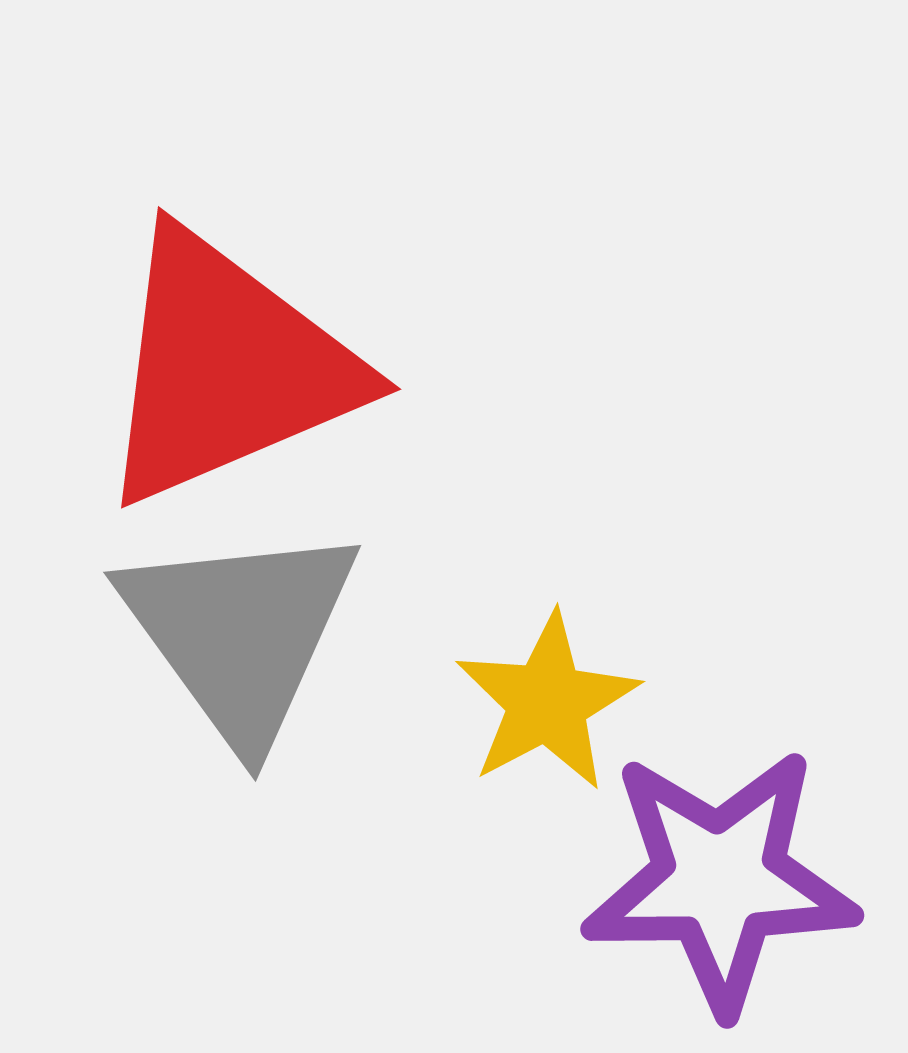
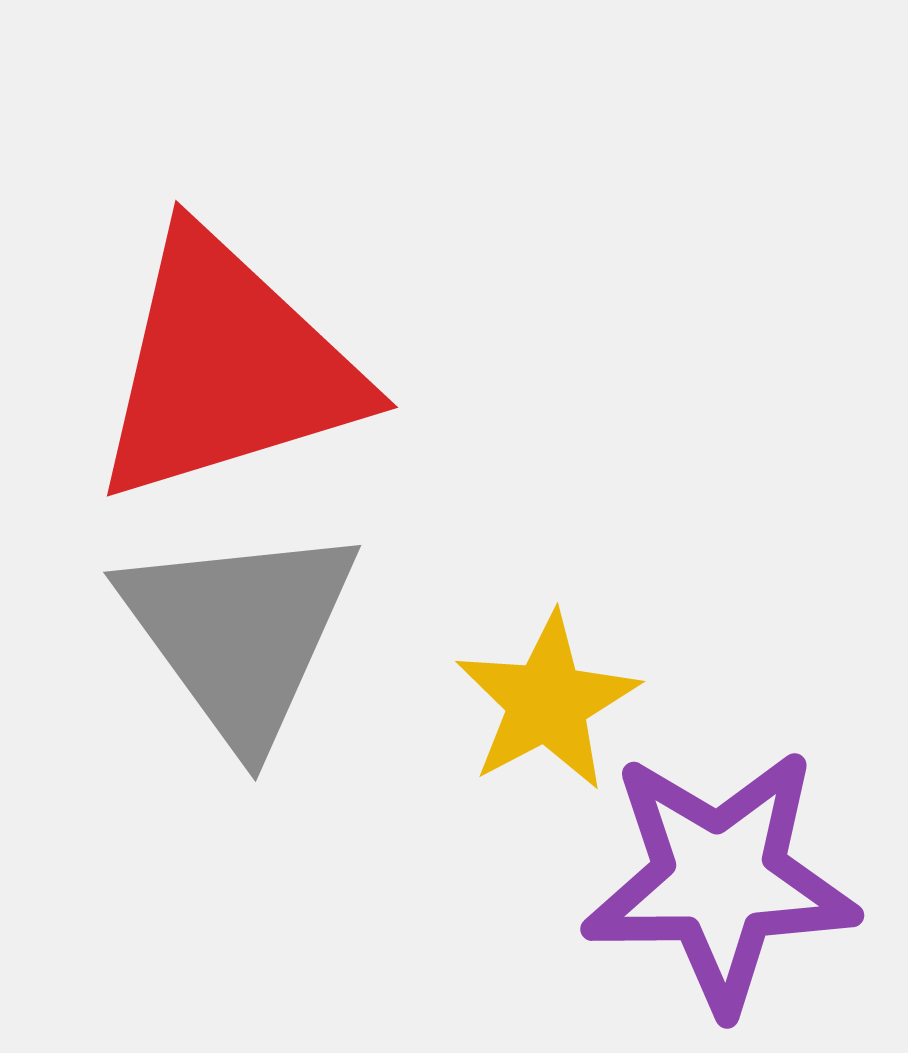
red triangle: rotated 6 degrees clockwise
